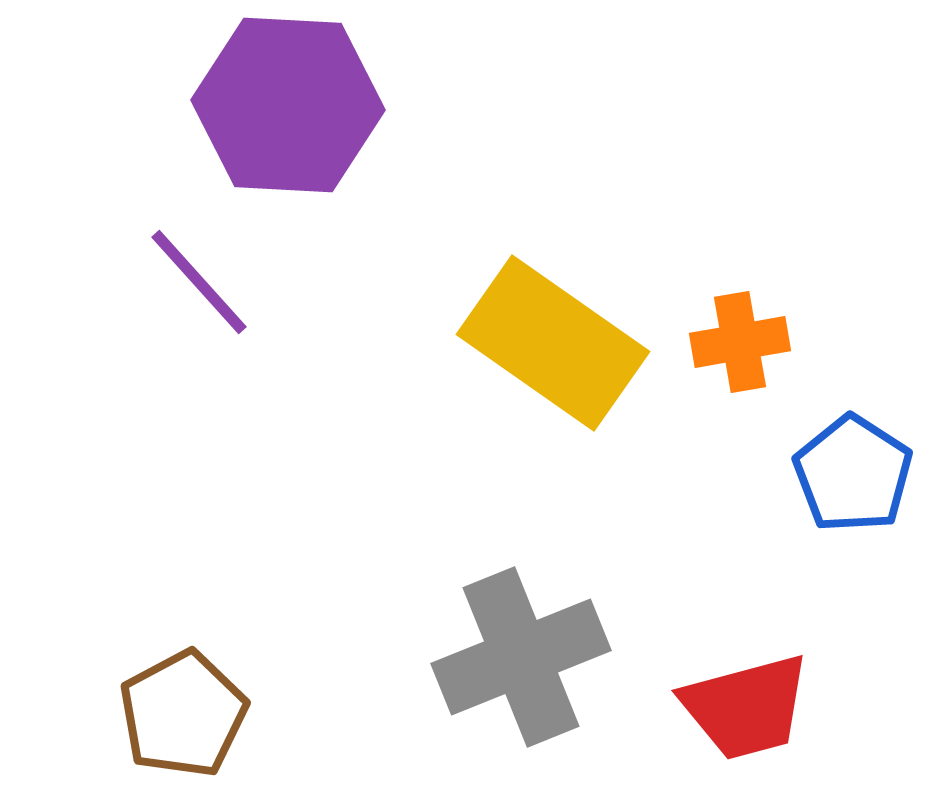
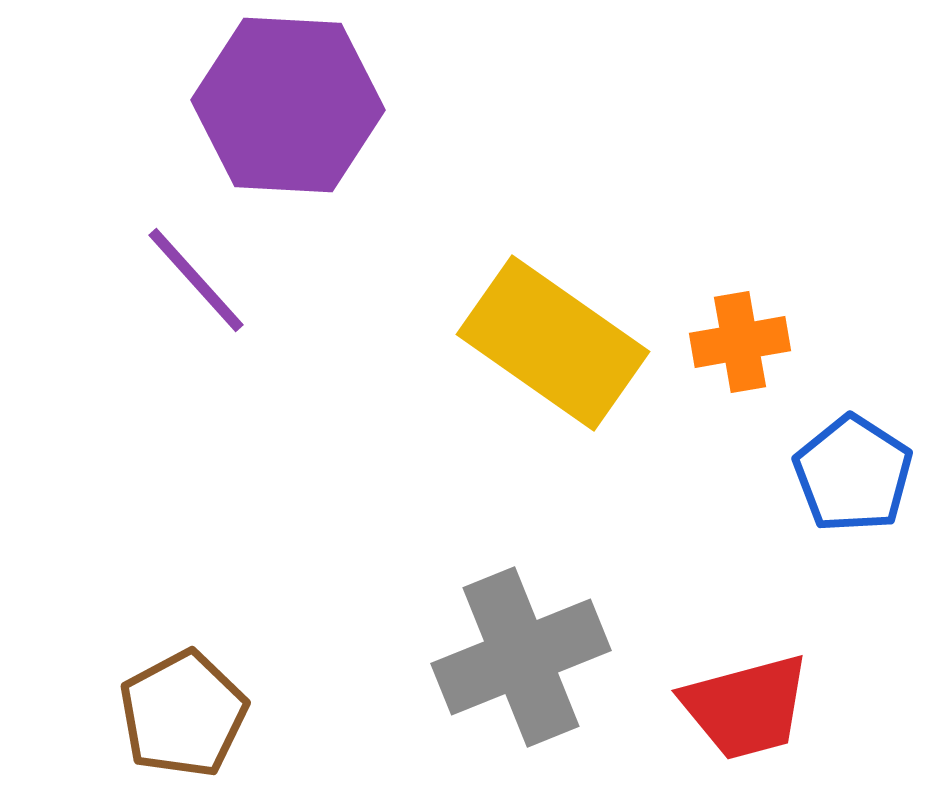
purple line: moved 3 px left, 2 px up
